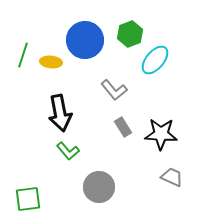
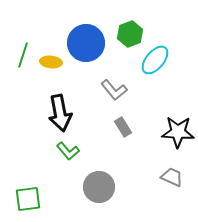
blue circle: moved 1 px right, 3 px down
black star: moved 17 px right, 2 px up
